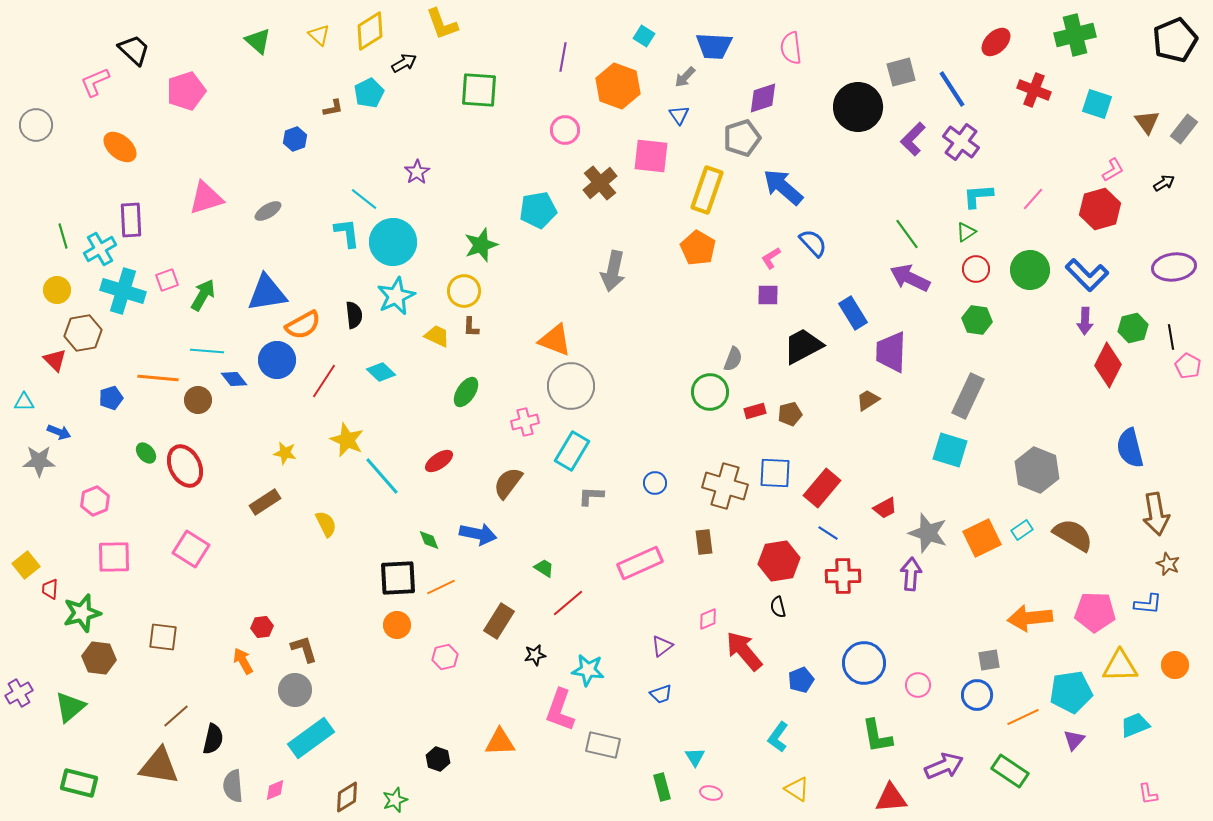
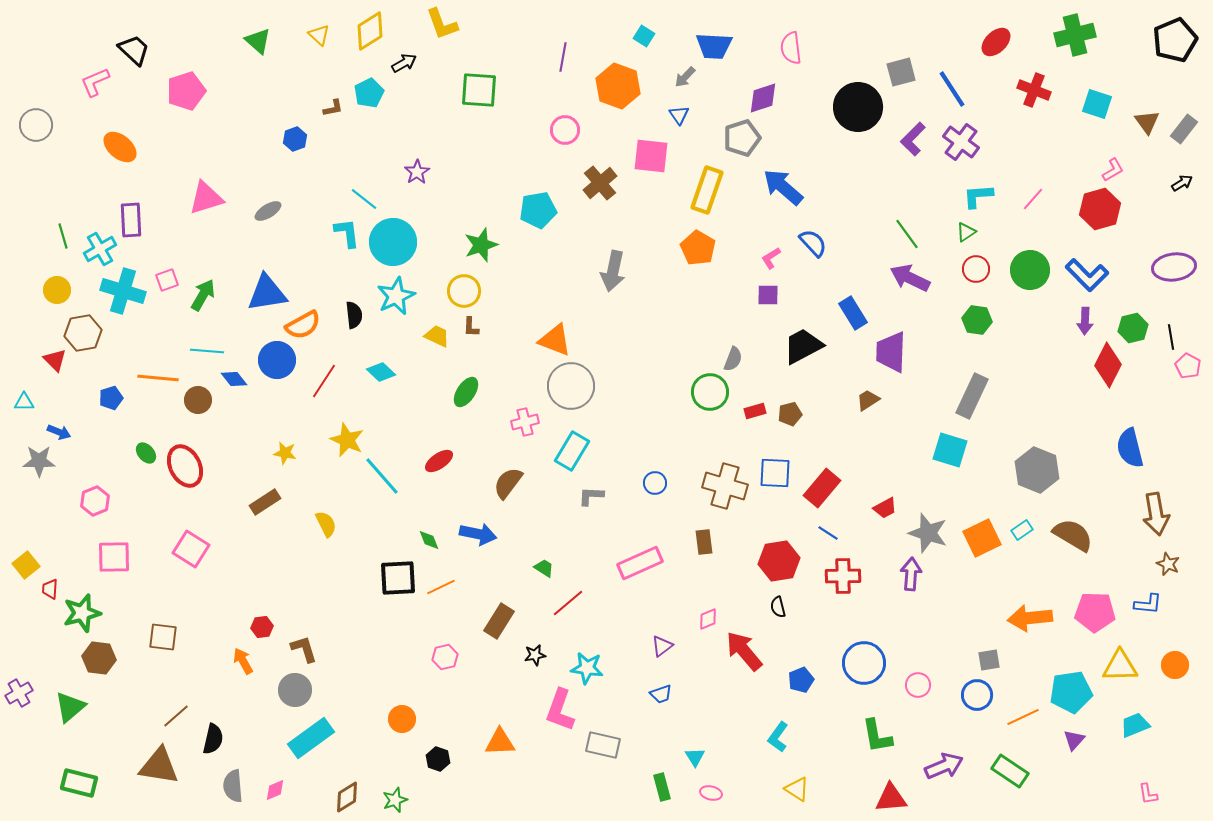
black arrow at (1164, 183): moved 18 px right
gray rectangle at (968, 396): moved 4 px right
orange circle at (397, 625): moved 5 px right, 94 px down
cyan star at (588, 670): moved 1 px left, 2 px up
